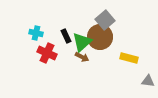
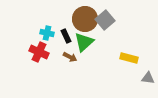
cyan cross: moved 11 px right
brown circle: moved 15 px left, 18 px up
green triangle: moved 2 px right
red cross: moved 8 px left, 1 px up
brown arrow: moved 12 px left
gray triangle: moved 3 px up
